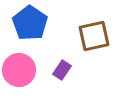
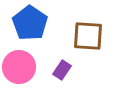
brown square: moved 6 px left; rotated 16 degrees clockwise
pink circle: moved 3 px up
